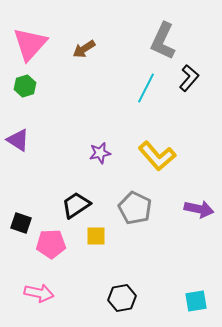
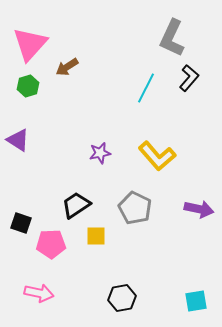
gray L-shape: moved 9 px right, 3 px up
brown arrow: moved 17 px left, 18 px down
green hexagon: moved 3 px right
